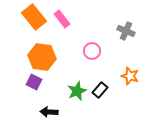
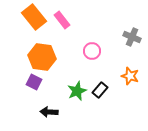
pink rectangle: moved 1 px down
gray cross: moved 6 px right, 6 px down
